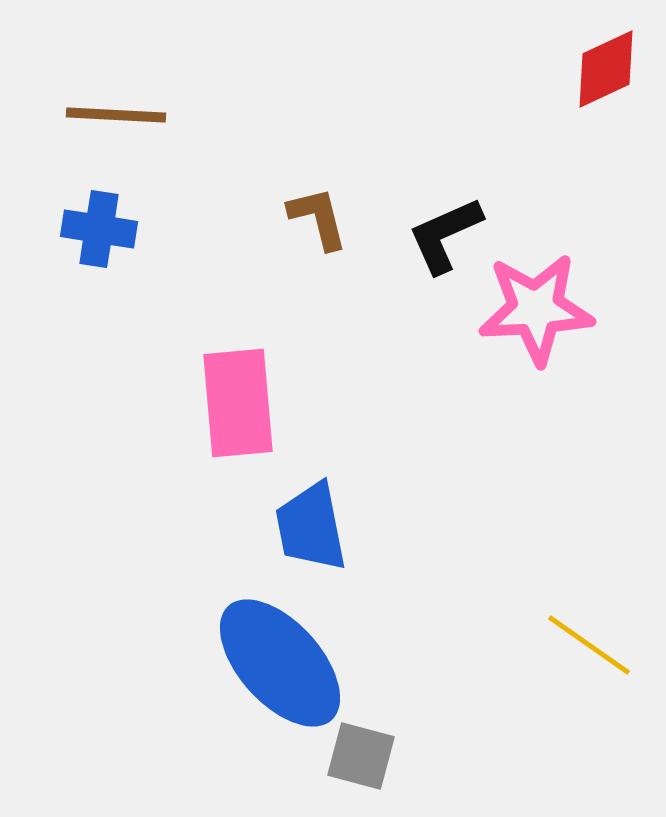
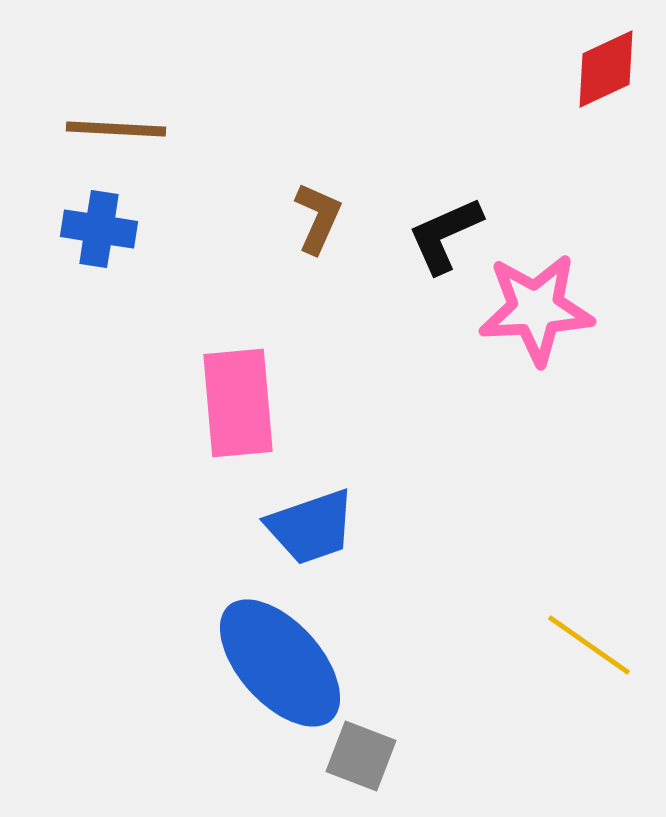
brown line: moved 14 px down
brown L-shape: rotated 38 degrees clockwise
blue trapezoid: rotated 98 degrees counterclockwise
gray square: rotated 6 degrees clockwise
